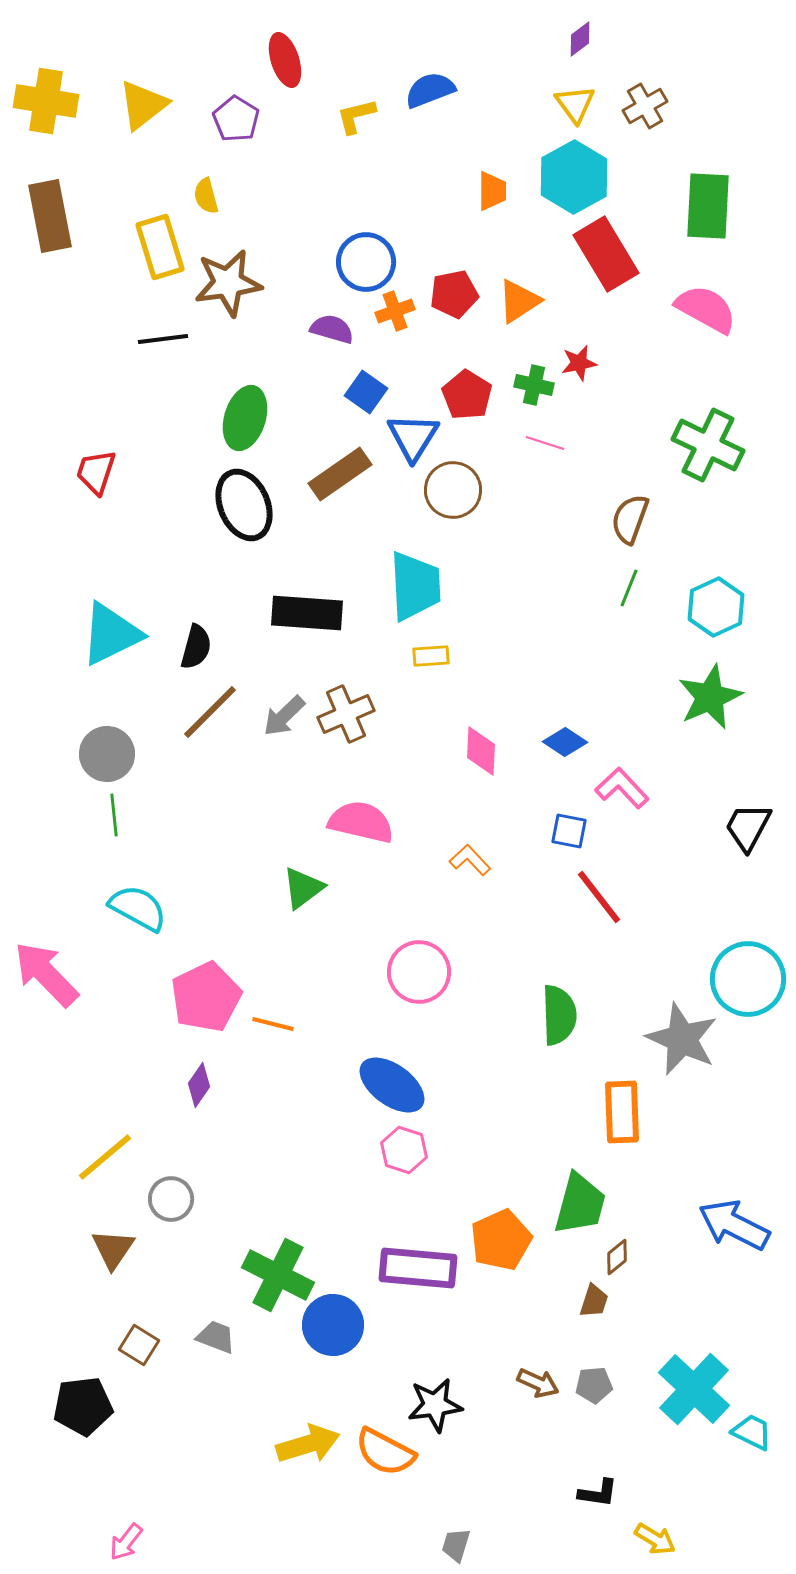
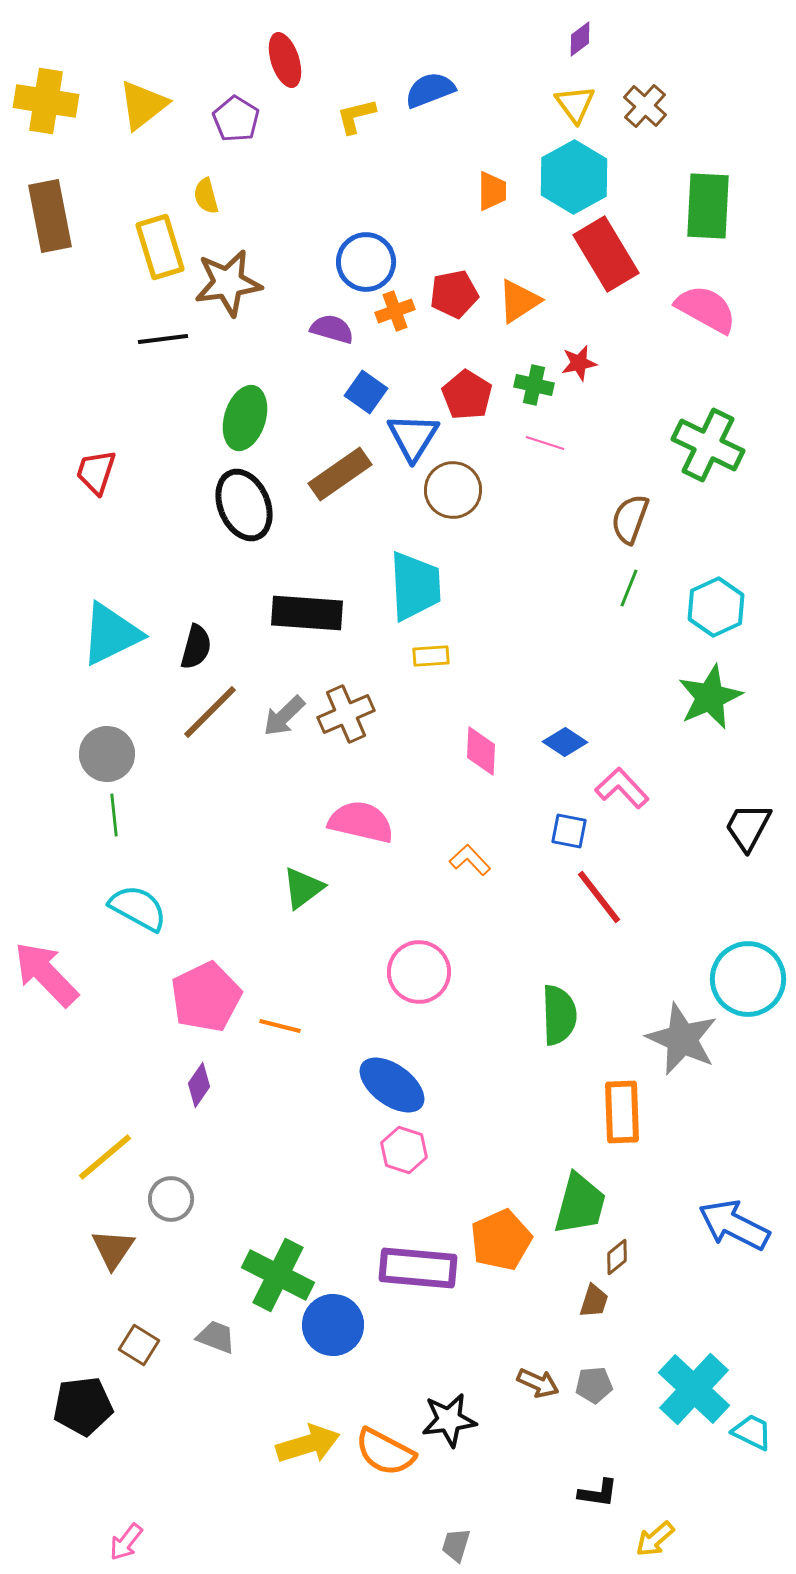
brown cross at (645, 106): rotated 18 degrees counterclockwise
orange line at (273, 1024): moved 7 px right, 2 px down
black star at (435, 1405): moved 14 px right, 15 px down
yellow arrow at (655, 1539): rotated 108 degrees clockwise
